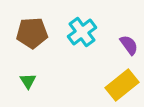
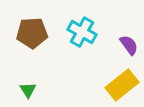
cyan cross: rotated 24 degrees counterclockwise
green triangle: moved 9 px down
